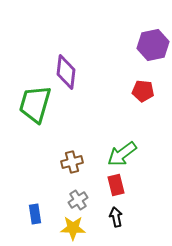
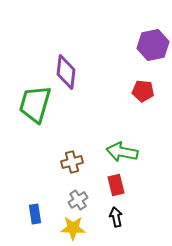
green arrow: moved 2 px up; rotated 48 degrees clockwise
